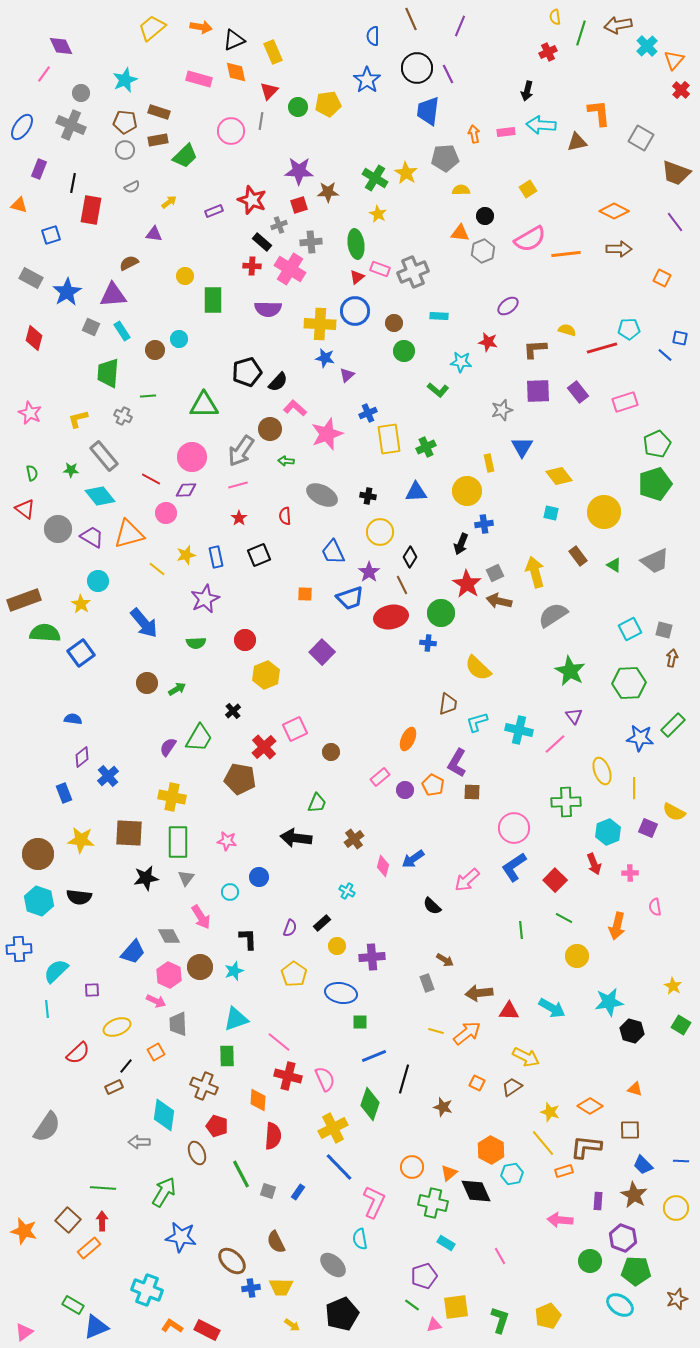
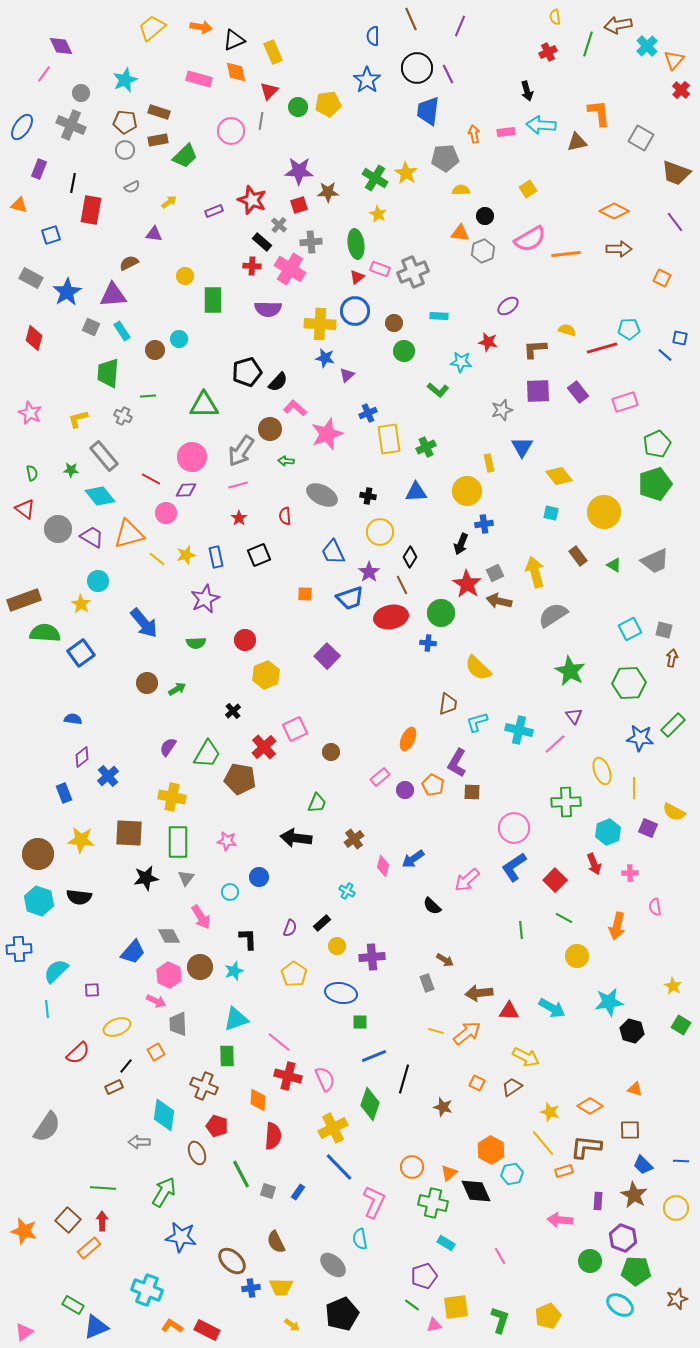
green line at (581, 33): moved 7 px right, 11 px down
black arrow at (527, 91): rotated 30 degrees counterclockwise
gray cross at (279, 225): rotated 28 degrees counterclockwise
yellow line at (157, 569): moved 10 px up
purple square at (322, 652): moved 5 px right, 4 px down
green trapezoid at (199, 738): moved 8 px right, 16 px down
